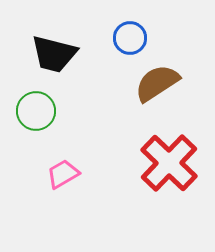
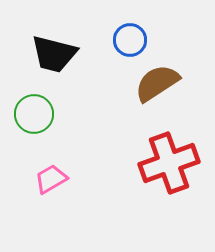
blue circle: moved 2 px down
green circle: moved 2 px left, 3 px down
red cross: rotated 26 degrees clockwise
pink trapezoid: moved 12 px left, 5 px down
